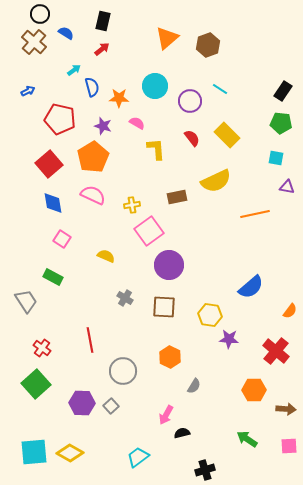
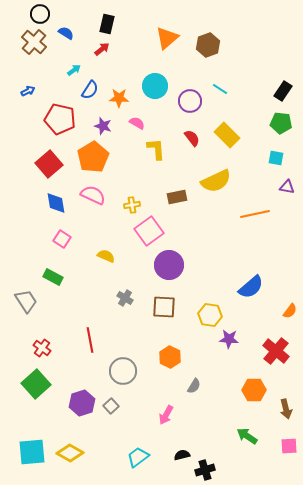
black rectangle at (103, 21): moved 4 px right, 3 px down
blue semicircle at (92, 87): moved 2 px left, 3 px down; rotated 48 degrees clockwise
blue diamond at (53, 203): moved 3 px right
purple hexagon at (82, 403): rotated 20 degrees counterclockwise
brown arrow at (286, 409): rotated 72 degrees clockwise
black semicircle at (182, 433): moved 22 px down
green arrow at (247, 439): moved 3 px up
cyan square at (34, 452): moved 2 px left
